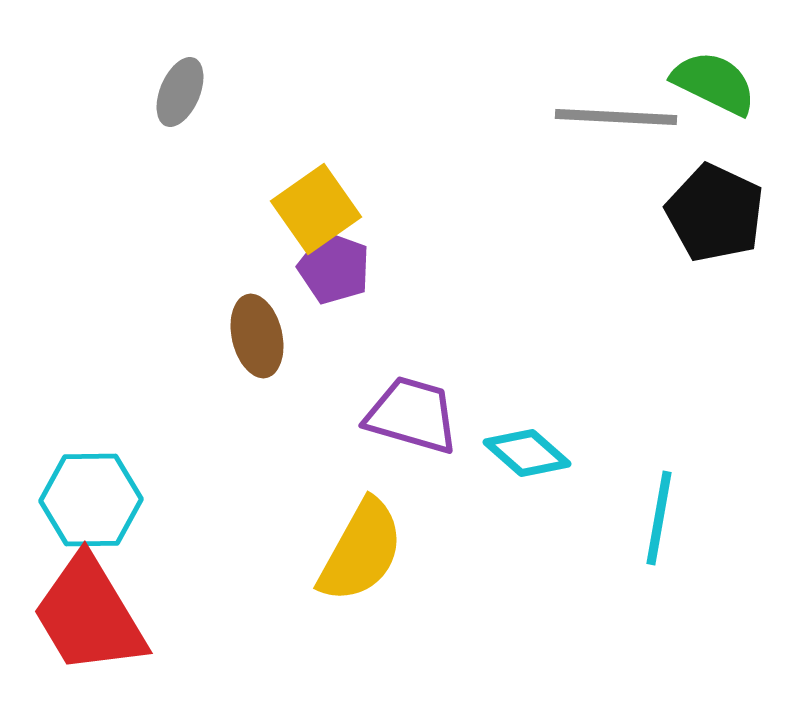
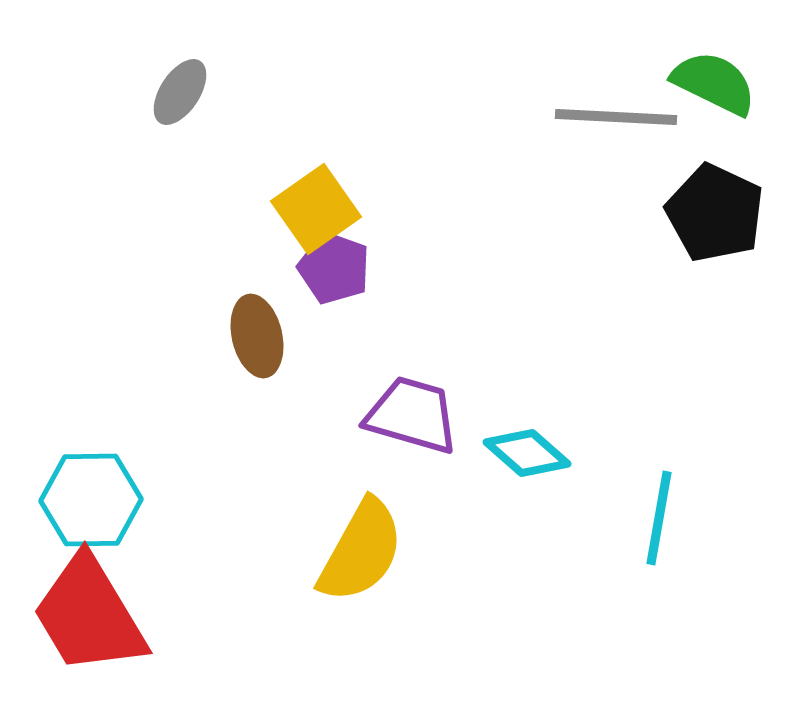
gray ellipse: rotated 10 degrees clockwise
